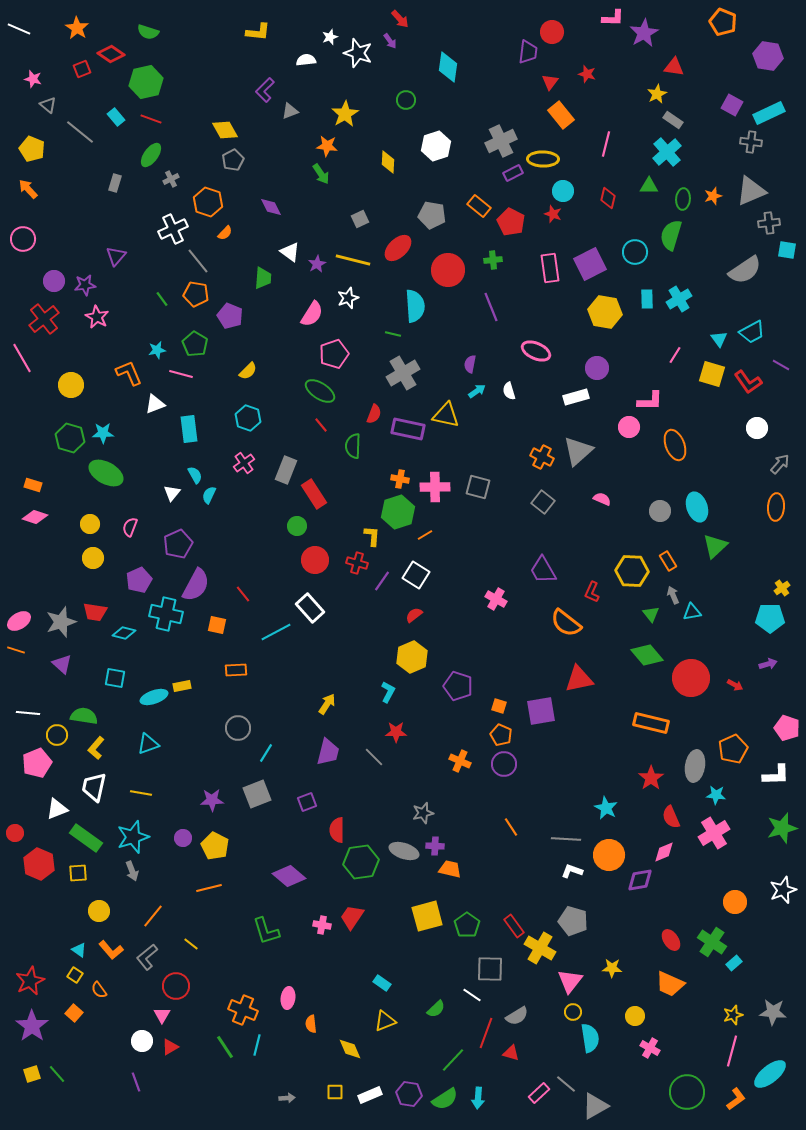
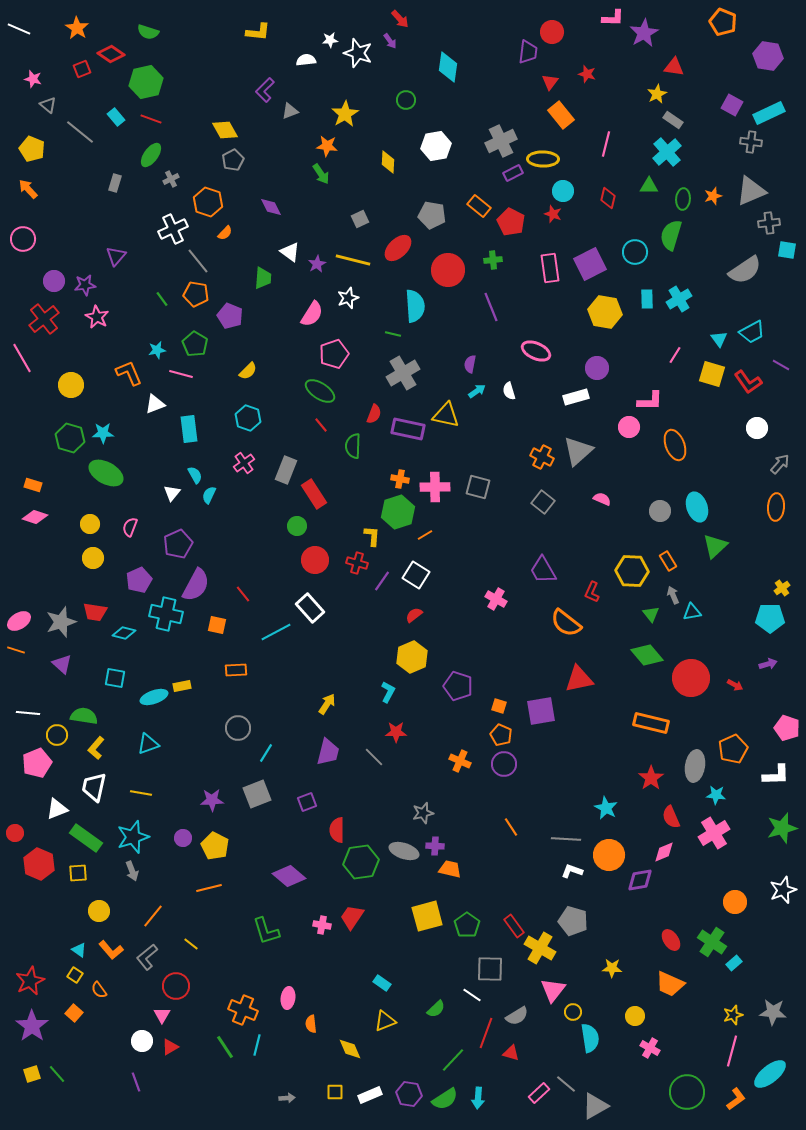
white star at (330, 37): moved 3 px down; rotated 14 degrees clockwise
white hexagon at (436, 146): rotated 8 degrees clockwise
pink triangle at (570, 981): moved 17 px left, 9 px down
